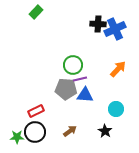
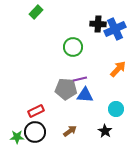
green circle: moved 18 px up
